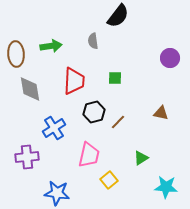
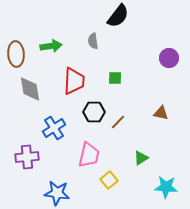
purple circle: moved 1 px left
black hexagon: rotated 15 degrees clockwise
